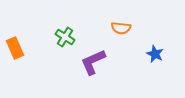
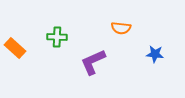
green cross: moved 8 px left; rotated 30 degrees counterclockwise
orange rectangle: rotated 25 degrees counterclockwise
blue star: rotated 18 degrees counterclockwise
